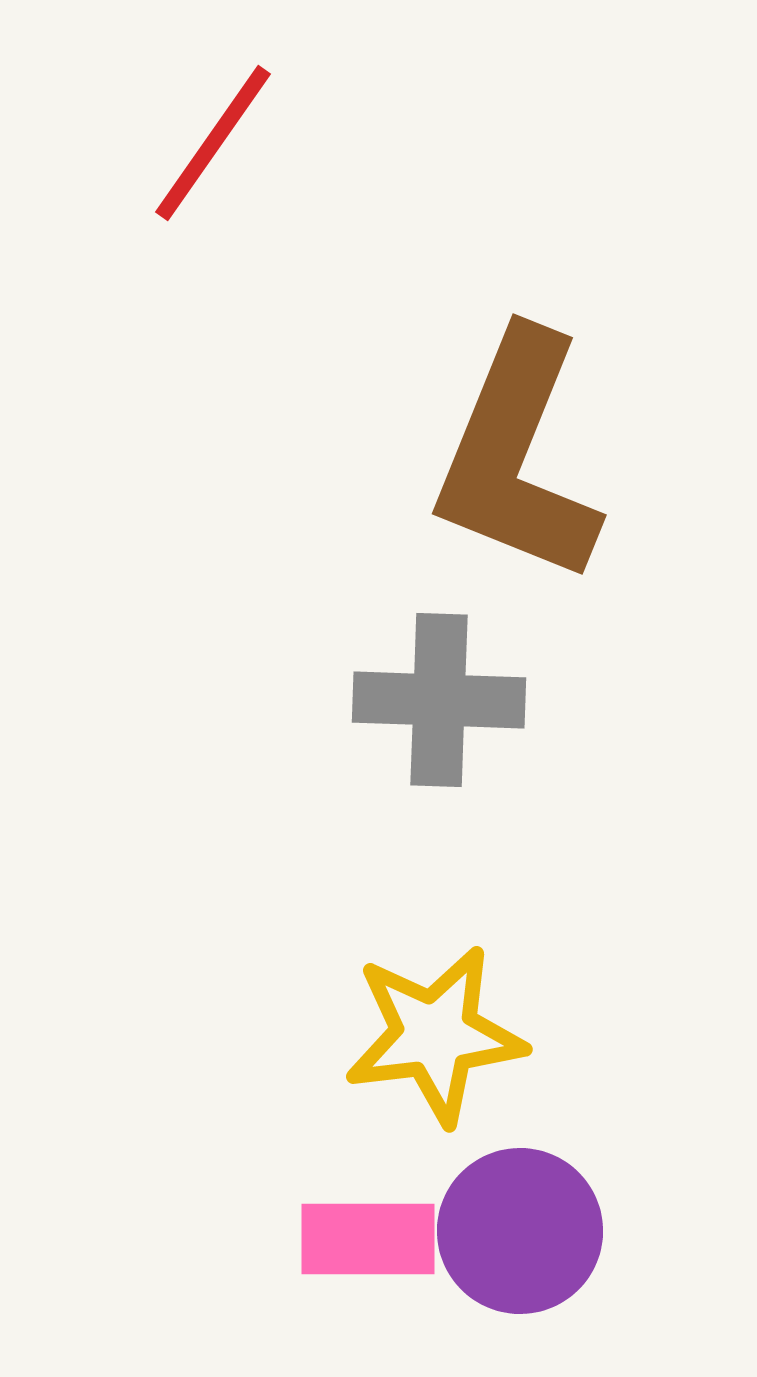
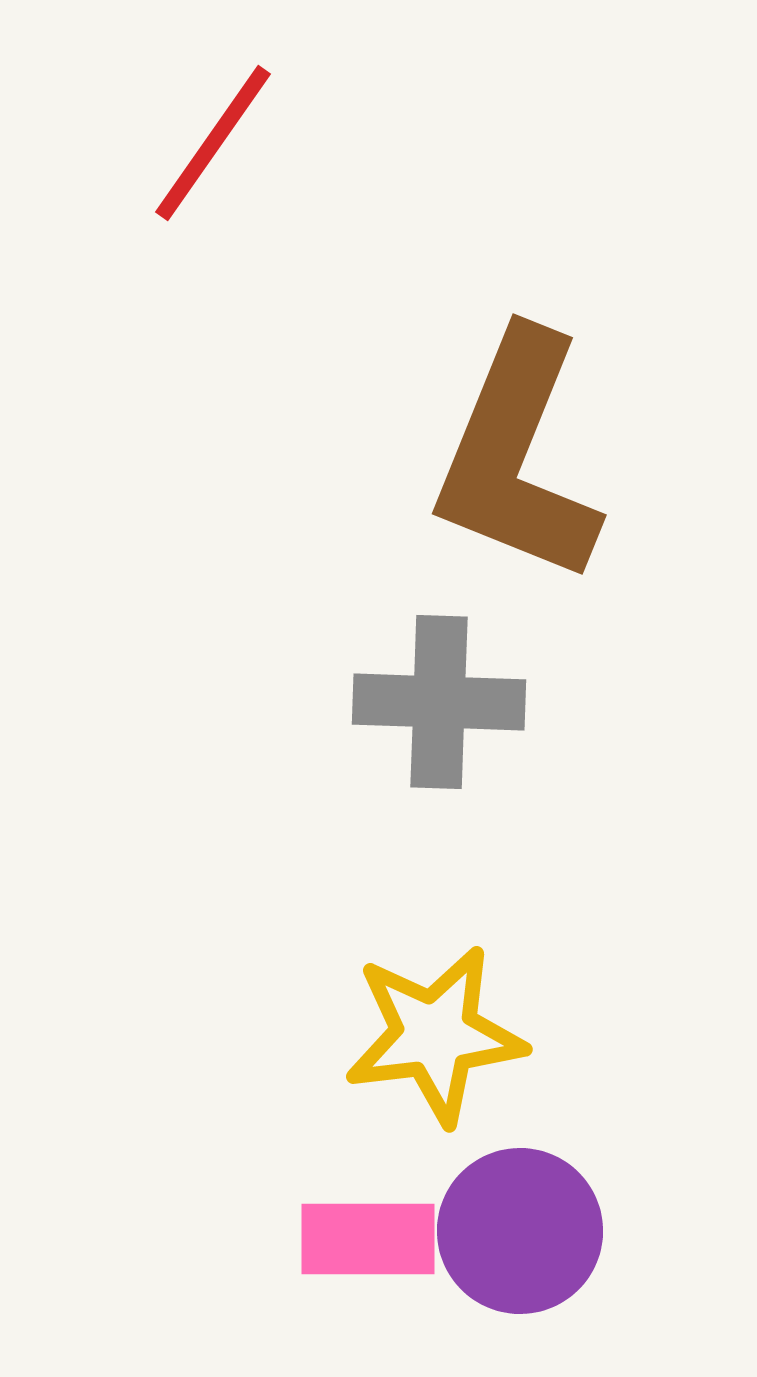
gray cross: moved 2 px down
